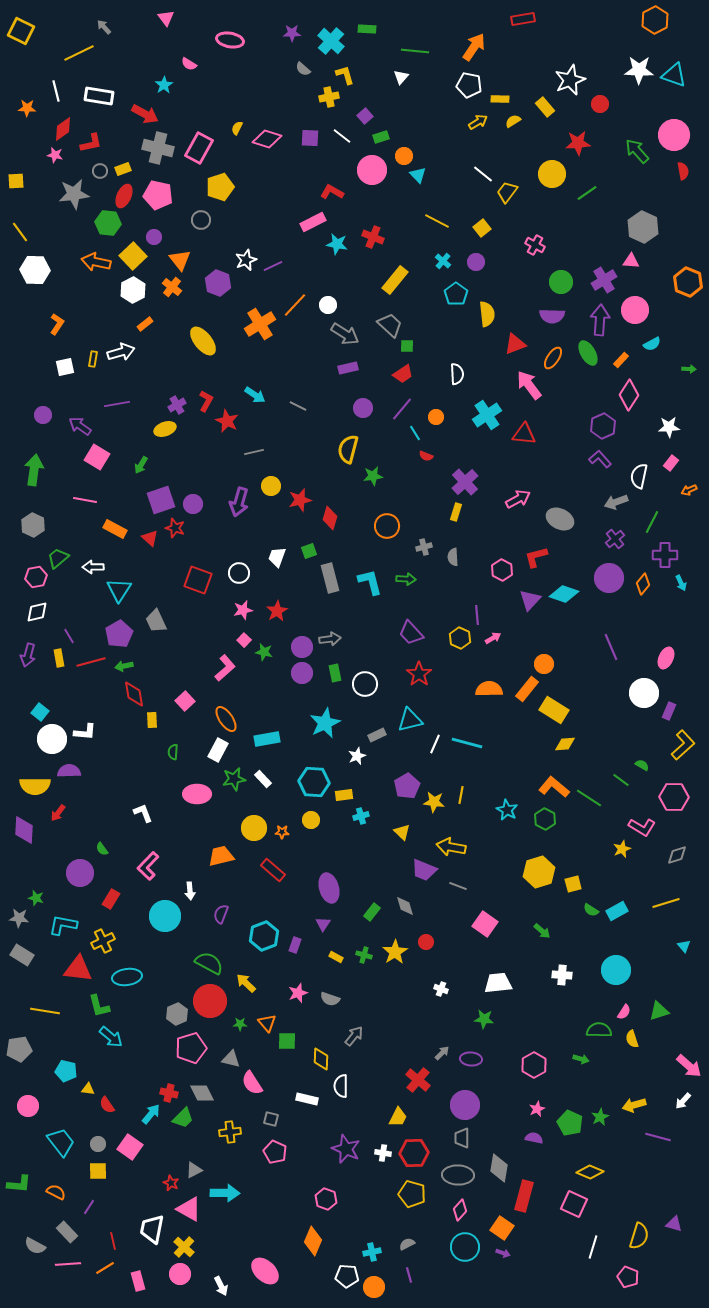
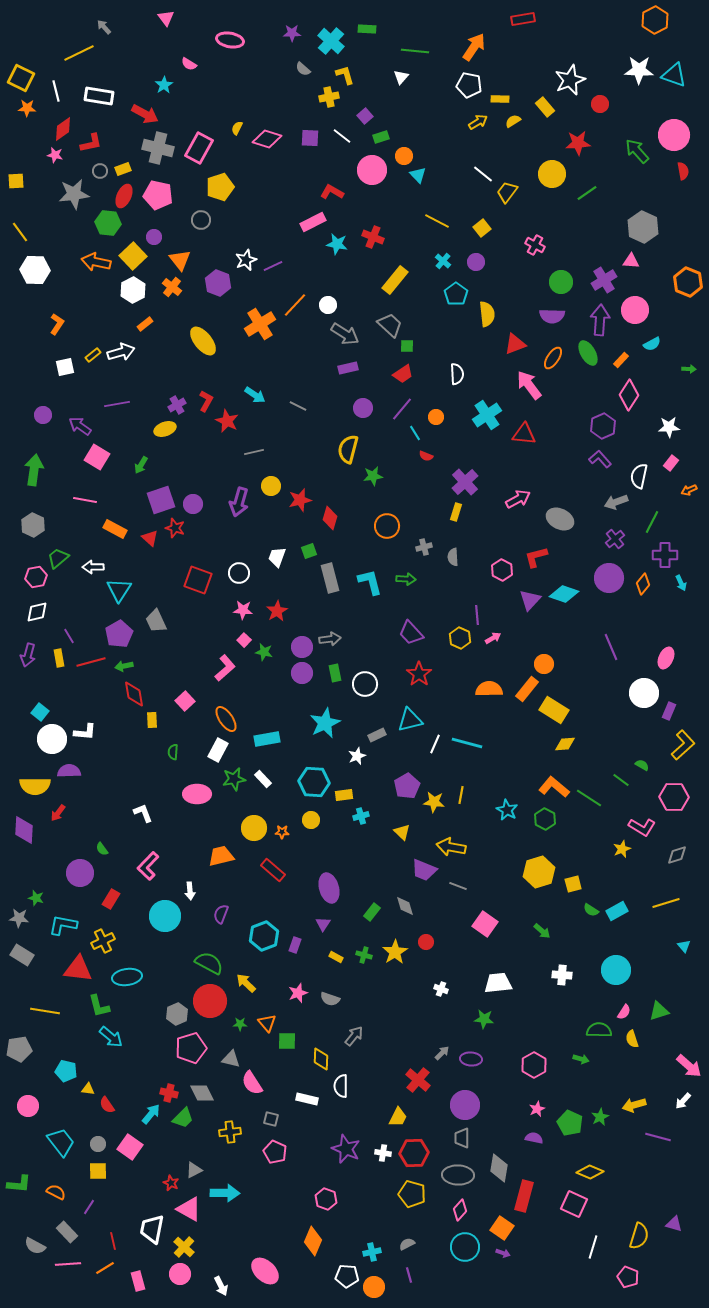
yellow square at (21, 31): moved 47 px down
yellow rectangle at (93, 359): moved 4 px up; rotated 42 degrees clockwise
pink star at (243, 610): rotated 18 degrees clockwise
